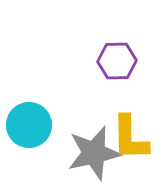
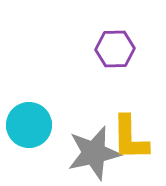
purple hexagon: moved 2 px left, 12 px up
